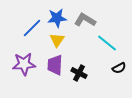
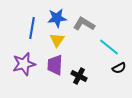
gray L-shape: moved 1 px left, 4 px down
blue line: rotated 35 degrees counterclockwise
cyan line: moved 2 px right, 4 px down
purple star: rotated 10 degrees counterclockwise
black cross: moved 3 px down
